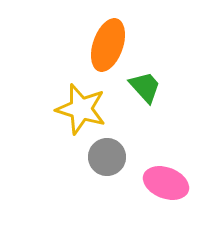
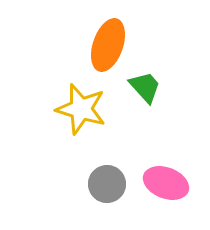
gray circle: moved 27 px down
